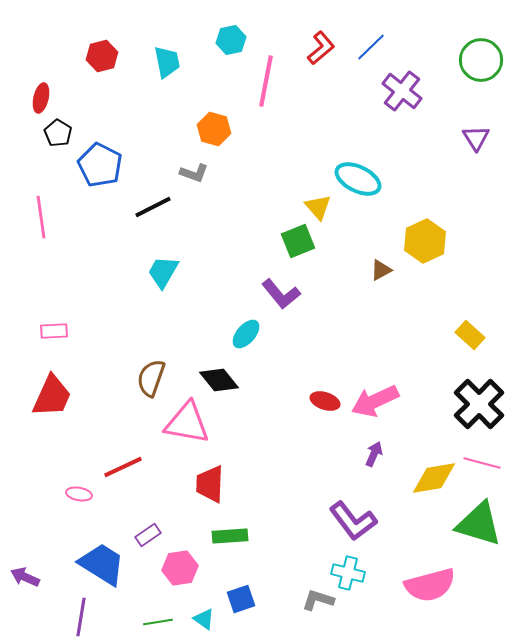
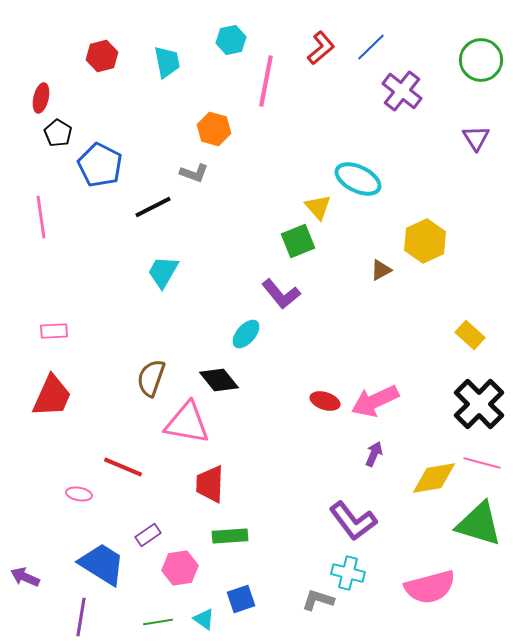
red line at (123, 467): rotated 48 degrees clockwise
pink semicircle at (430, 585): moved 2 px down
